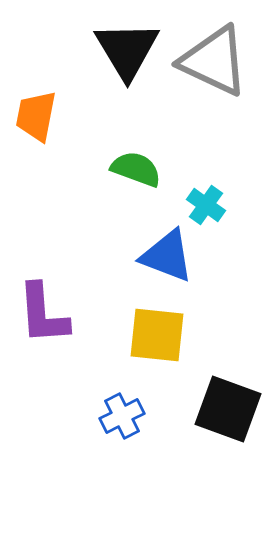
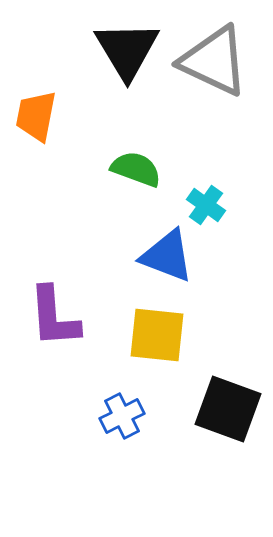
purple L-shape: moved 11 px right, 3 px down
